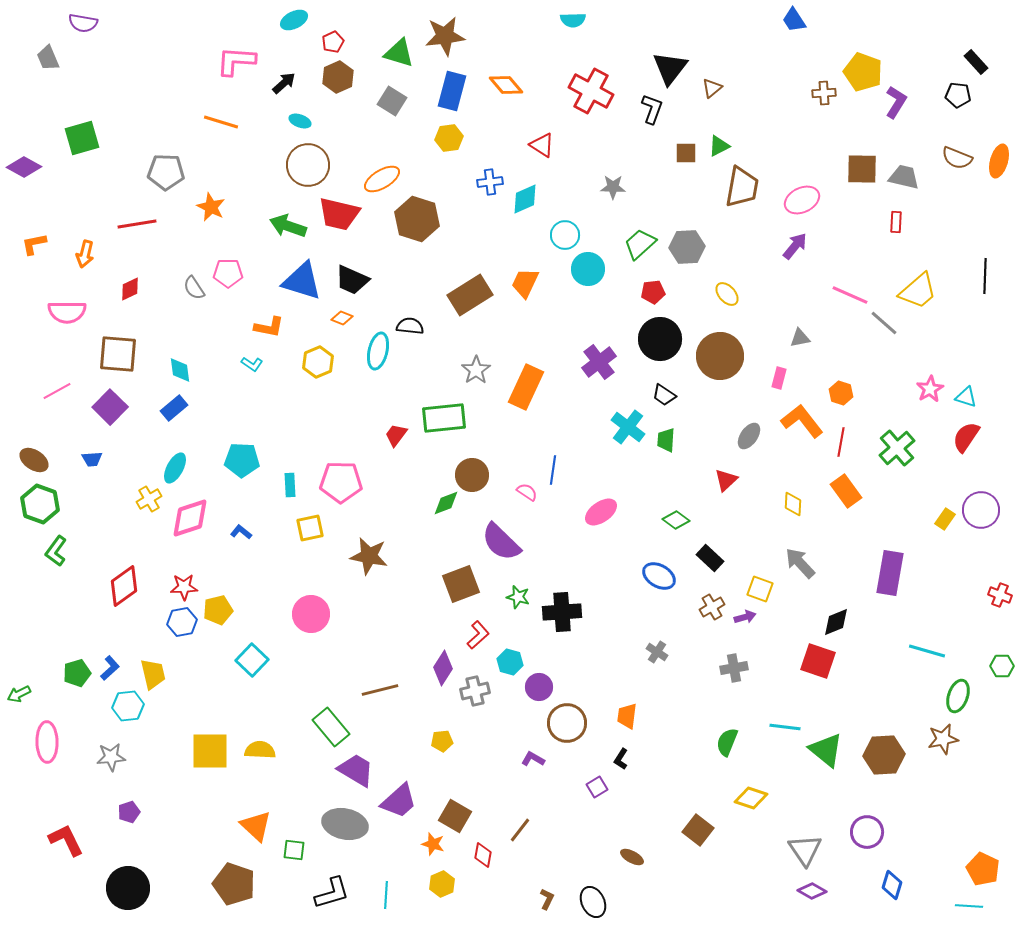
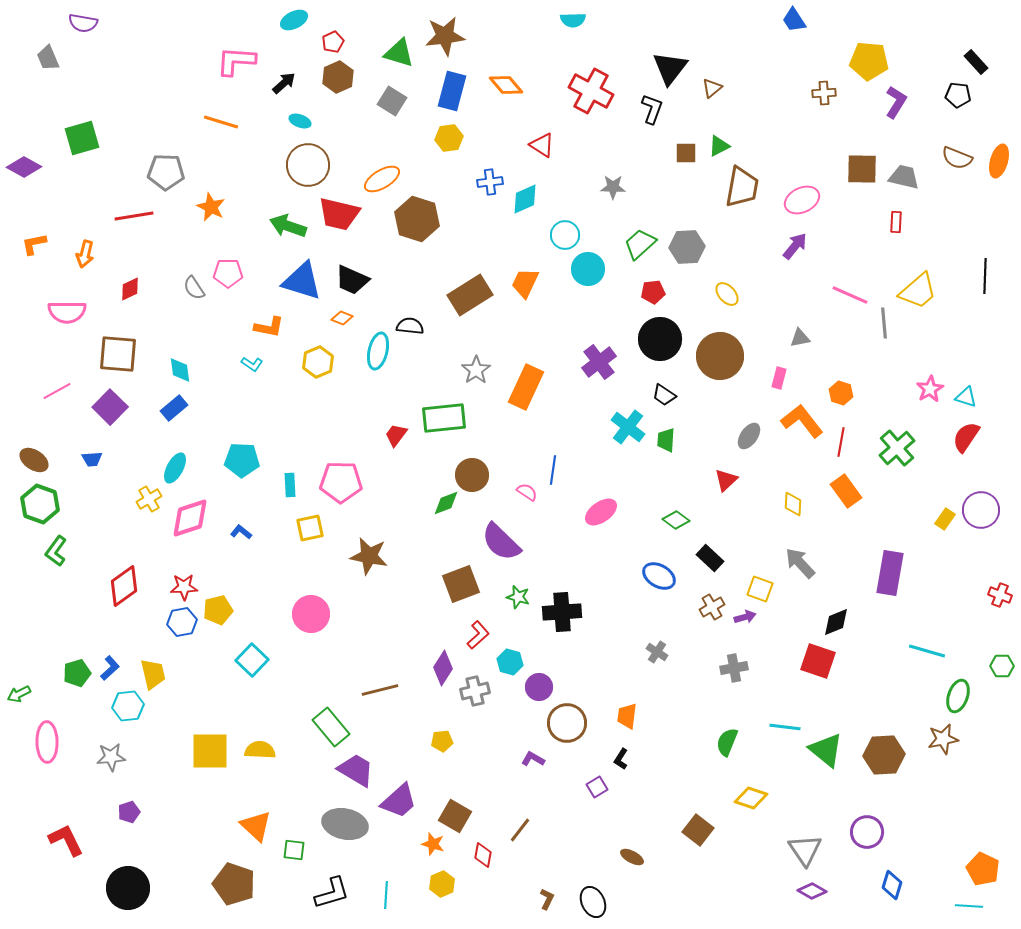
yellow pentagon at (863, 72): moved 6 px right, 11 px up; rotated 15 degrees counterclockwise
red line at (137, 224): moved 3 px left, 8 px up
gray line at (884, 323): rotated 44 degrees clockwise
